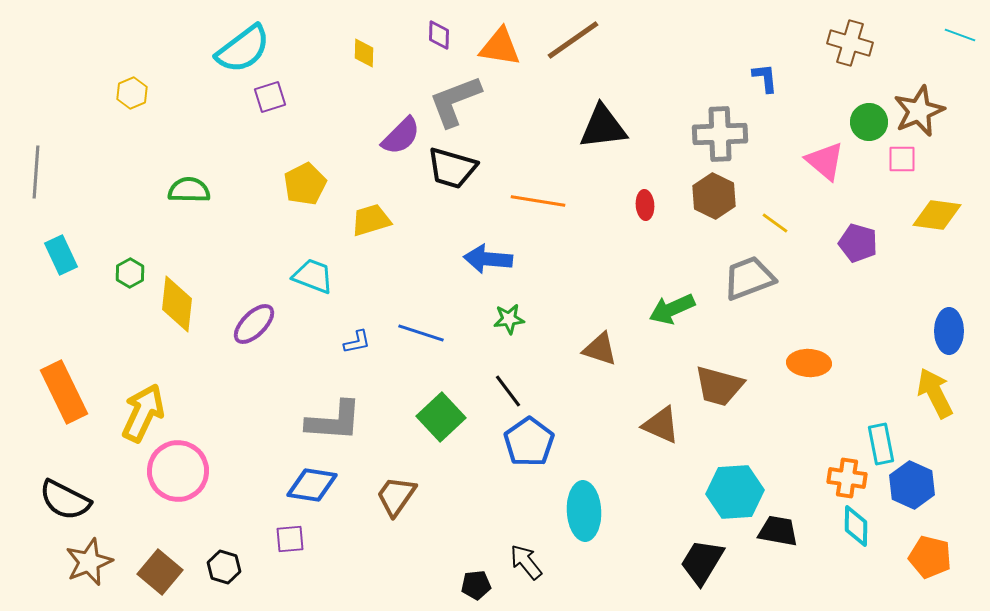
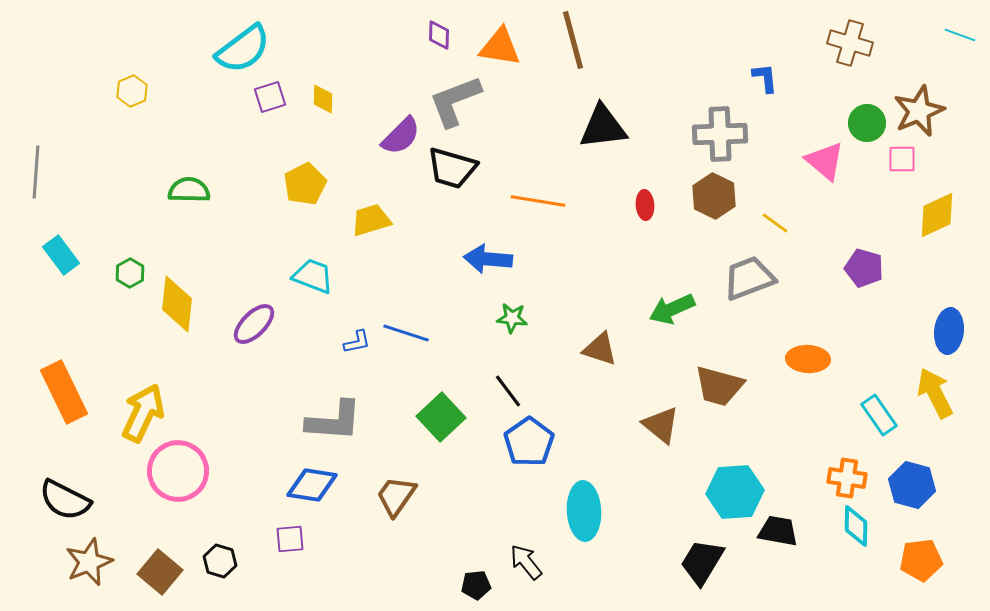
brown line at (573, 40): rotated 70 degrees counterclockwise
yellow diamond at (364, 53): moved 41 px left, 46 px down
yellow hexagon at (132, 93): moved 2 px up
green circle at (869, 122): moved 2 px left, 1 px down
yellow diamond at (937, 215): rotated 33 degrees counterclockwise
purple pentagon at (858, 243): moved 6 px right, 25 px down
cyan rectangle at (61, 255): rotated 12 degrees counterclockwise
green star at (509, 319): moved 3 px right, 1 px up; rotated 12 degrees clockwise
blue ellipse at (949, 331): rotated 6 degrees clockwise
blue line at (421, 333): moved 15 px left
orange ellipse at (809, 363): moved 1 px left, 4 px up
brown triangle at (661, 425): rotated 15 degrees clockwise
cyan rectangle at (881, 444): moved 2 px left, 29 px up; rotated 24 degrees counterclockwise
blue hexagon at (912, 485): rotated 9 degrees counterclockwise
orange pentagon at (930, 557): moved 9 px left, 3 px down; rotated 21 degrees counterclockwise
black hexagon at (224, 567): moved 4 px left, 6 px up
